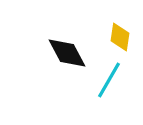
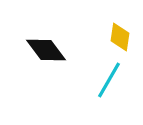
black diamond: moved 21 px left, 3 px up; rotated 9 degrees counterclockwise
